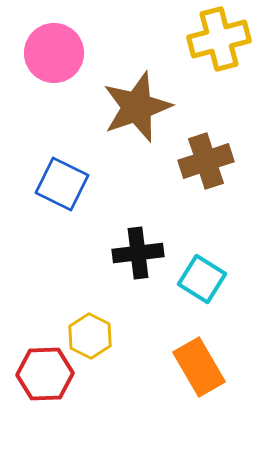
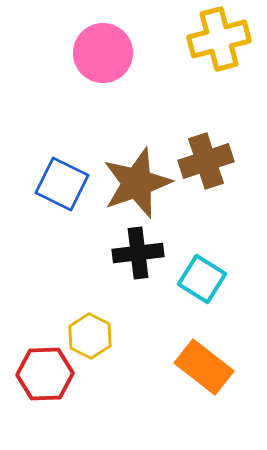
pink circle: moved 49 px right
brown star: moved 76 px down
orange rectangle: moved 5 px right; rotated 22 degrees counterclockwise
